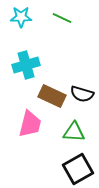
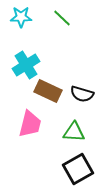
green line: rotated 18 degrees clockwise
cyan cross: rotated 16 degrees counterclockwise
brown rectangle: moved 4 px left, 5 px up
